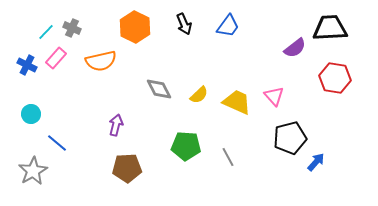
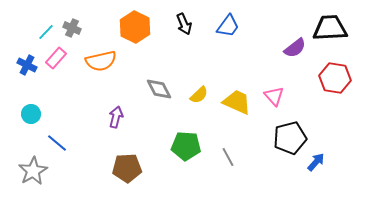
purple arrow: moved 8 px up
